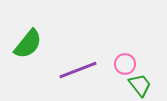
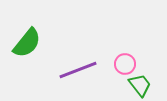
green semicircle: moved 1 px left, 1 px up
